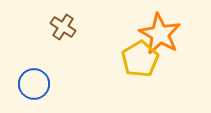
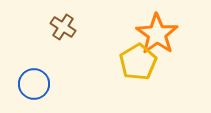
orange star: moved 3 px left; rotated 6 degrees clockwise
yellow pentagon: moved 2 px left, 3 px down
